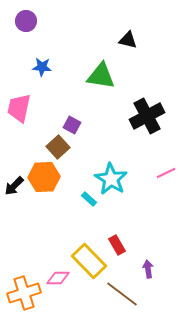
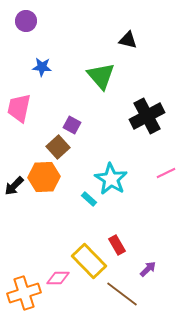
green triangle: rotated 40 degrees clockwise
purple arrow: rotated 54 degrees clockwise
